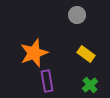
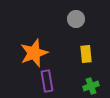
gray circle: moved 1 px left, 4 px down
yellow rectangle: rotated 48 degrees clockwise
green cross: moved 1 px right, 1 px down; rotated 21 degrees clockwise
